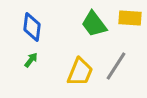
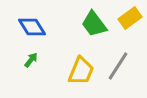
yellow rectangle: rotated 40 degrees counterclockwise
blue diamond: rotated 40 degrees counterclockwise
gray line: moved 2 px right
yellow trapezoid: moved 1 px right, 1 px up
